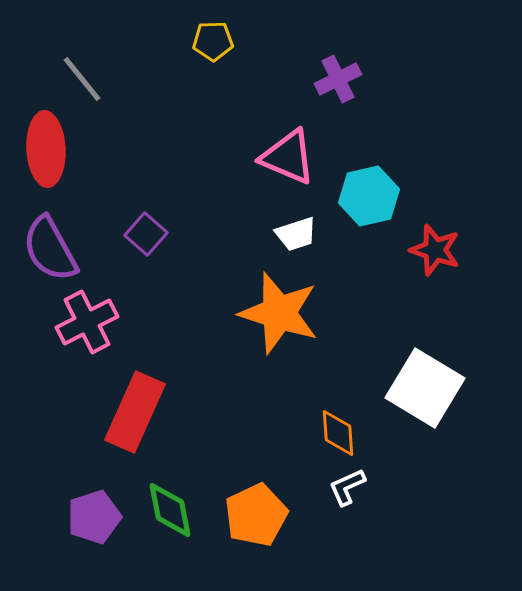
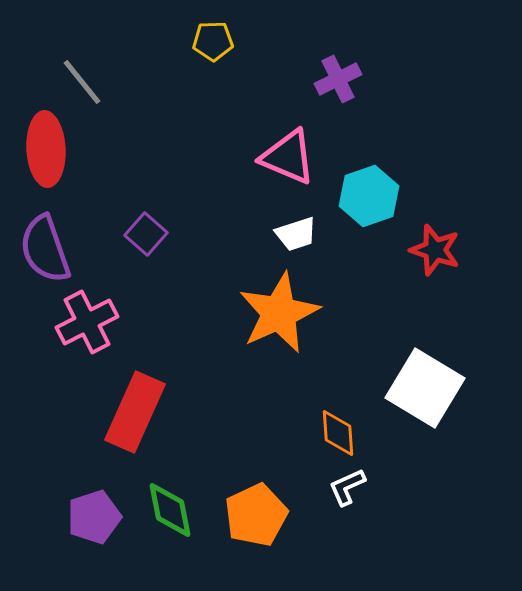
gray line: moved 3 px down
cyan hexagon: rotated 6 degrees counterclockwise
purple semicircle: moved 5 px left; rotated 10 degrees clockwise
orange star: rotated 30 degrees clockwise
